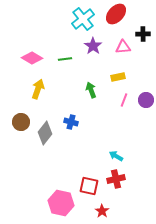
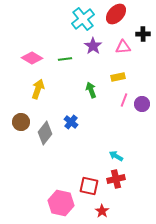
purple circle: moved 4 px left, 4 px down
blue cross: rotated 24 degrees clockwise
